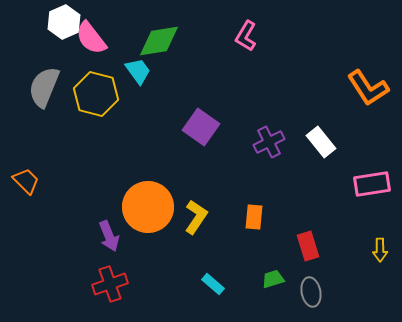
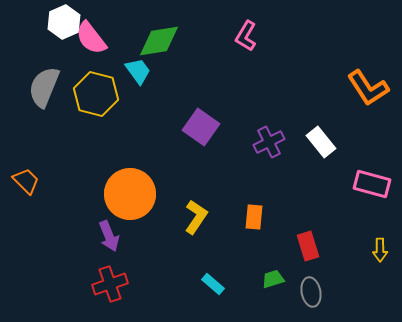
pink rectangle: rotated 24 degrees clockwise
orange circle: moved 18 px left, 13 px up
